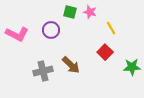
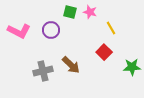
pink L-shape: moved 2 px right, 3 px up
red square: moved 1 px left
